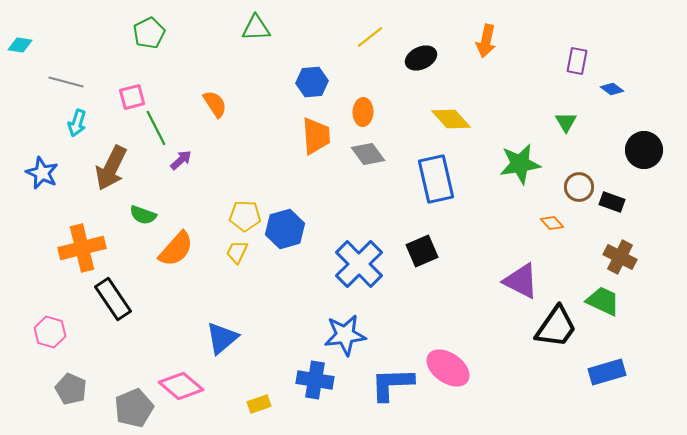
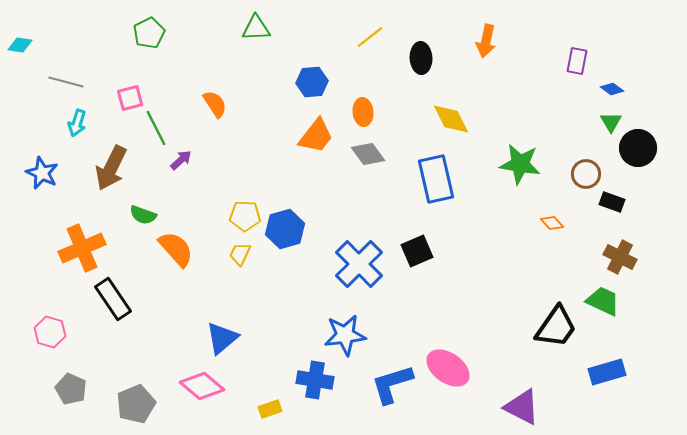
black ellipse at (421, 58): rotated 68 degrees counterclockwise
pink square at (132, 97): moved 2 px left, 1 px down
orange ellipse at (363, 112): rotated 8 degrees counterclockwise
yellow diamond at (451, 119): rotated 15 degrees clockwise
green triangle at (566, 122): moved 45 px right
orange trapezoid at (316, 136): rotated 42 degrees clockwise
black circle at (644, 150): moved 6 px left, 2 px up
green star at (520, 164): rotated 18 degrees clockwise
brown circle at (579, 187): moved 7 px right, 13 px up
orange cross at (82, 248): rotated 9 degrees counterclockwise
orange semicircle at (176, 249): rotated 84 degrees counterclockwise
black square at (422, 251): moved 5 px left
yellow trapezoid at (237, 252): moved 3 px right, 2 px down
purple triangle at (521, 281): moved 1 px right, 126 px down
blue L-shape at (392, 384): rotated 15 degrees counterclockwise
pink diamond at (181, 386): moved 21 px right
yellow rectangle at (259, 404): moved 11 px right, 5 px down
gray pentagon at (134, 408): moved 2 px right, 4 px up
